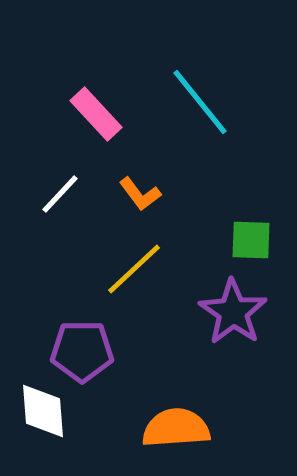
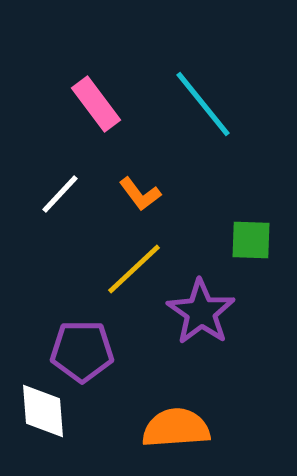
cyan line: moved 3 px right, 2 px down
pink rectangle: moved 10 px up; rotated 6 degrees clockwise
purple star: moved 32 px left
